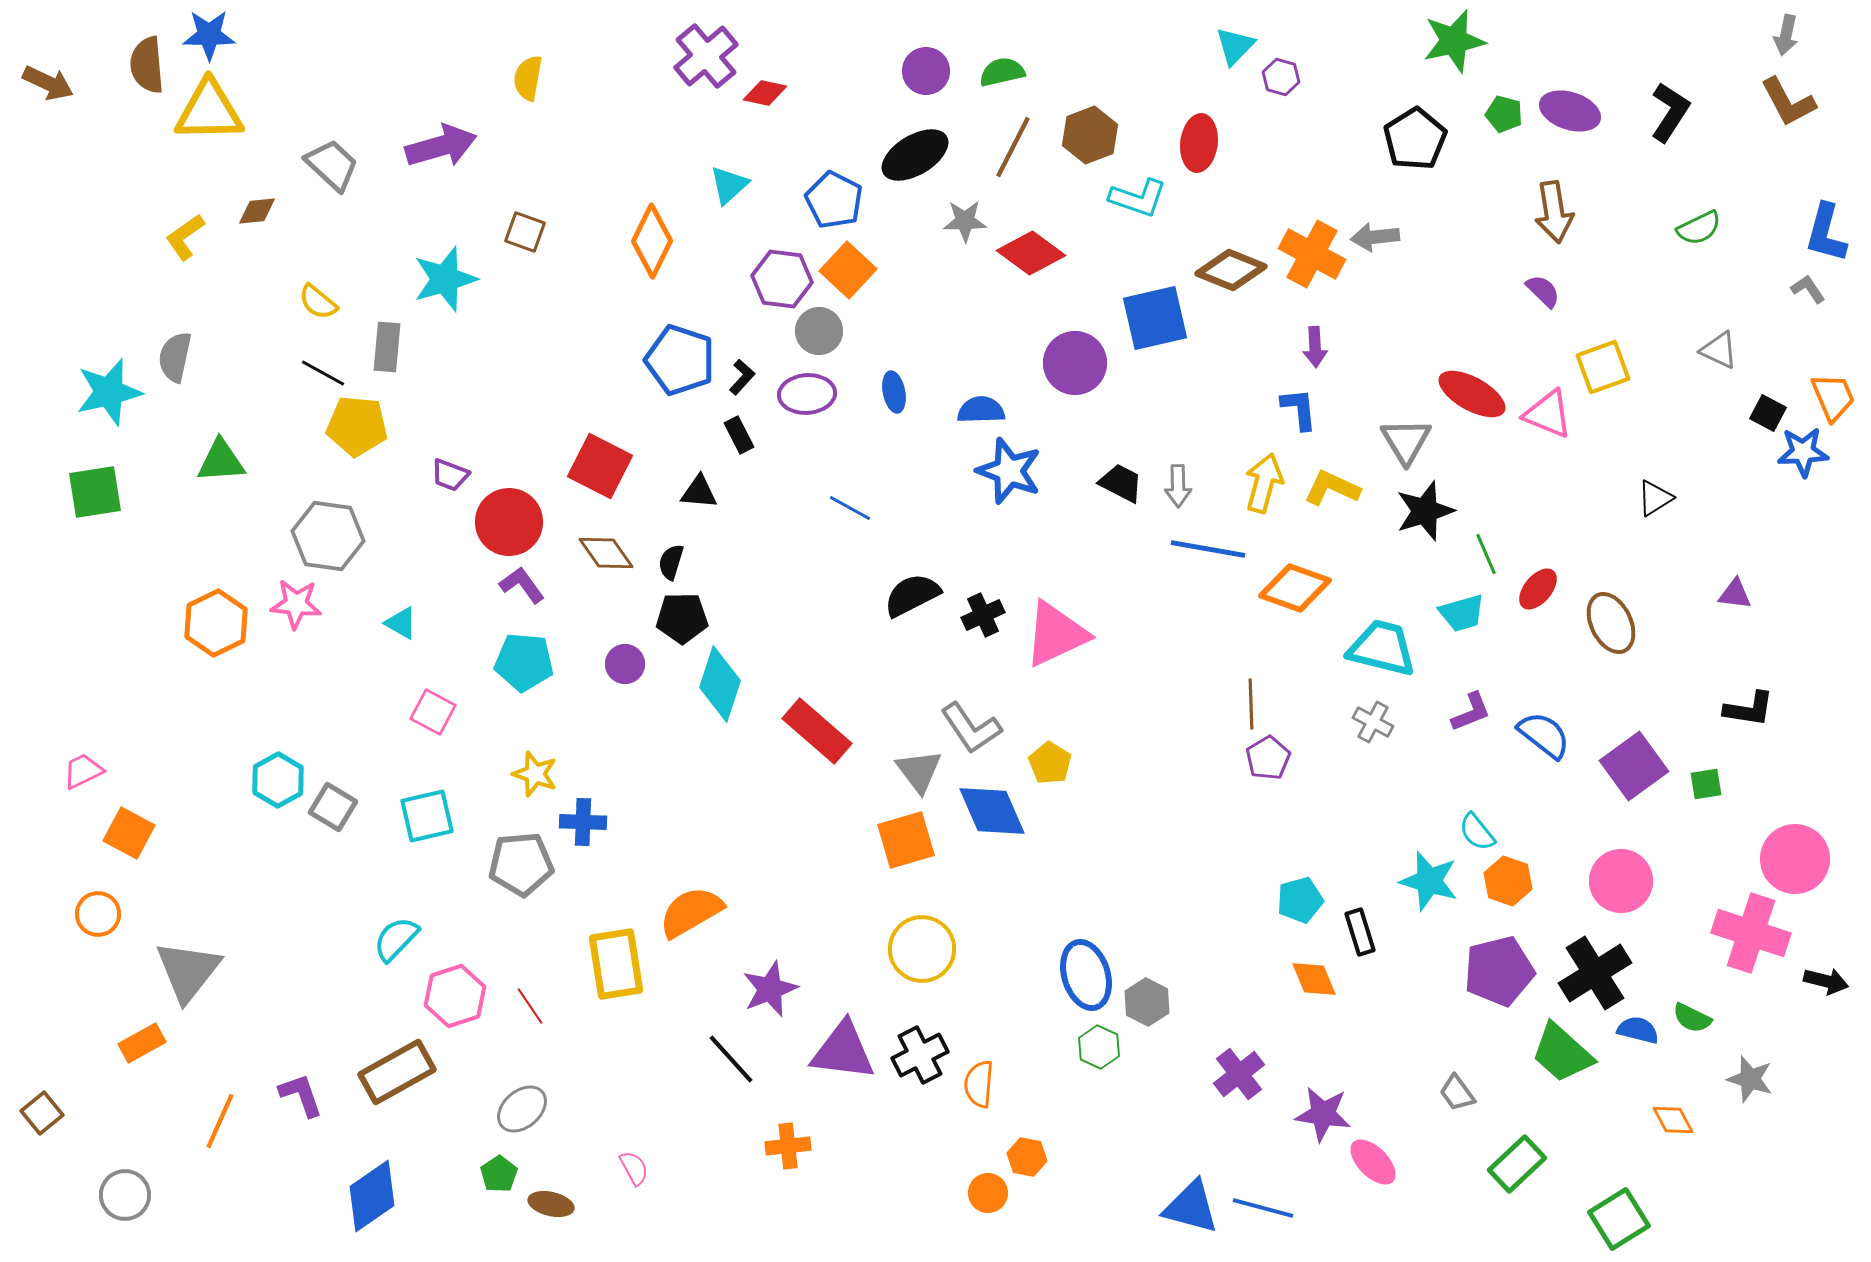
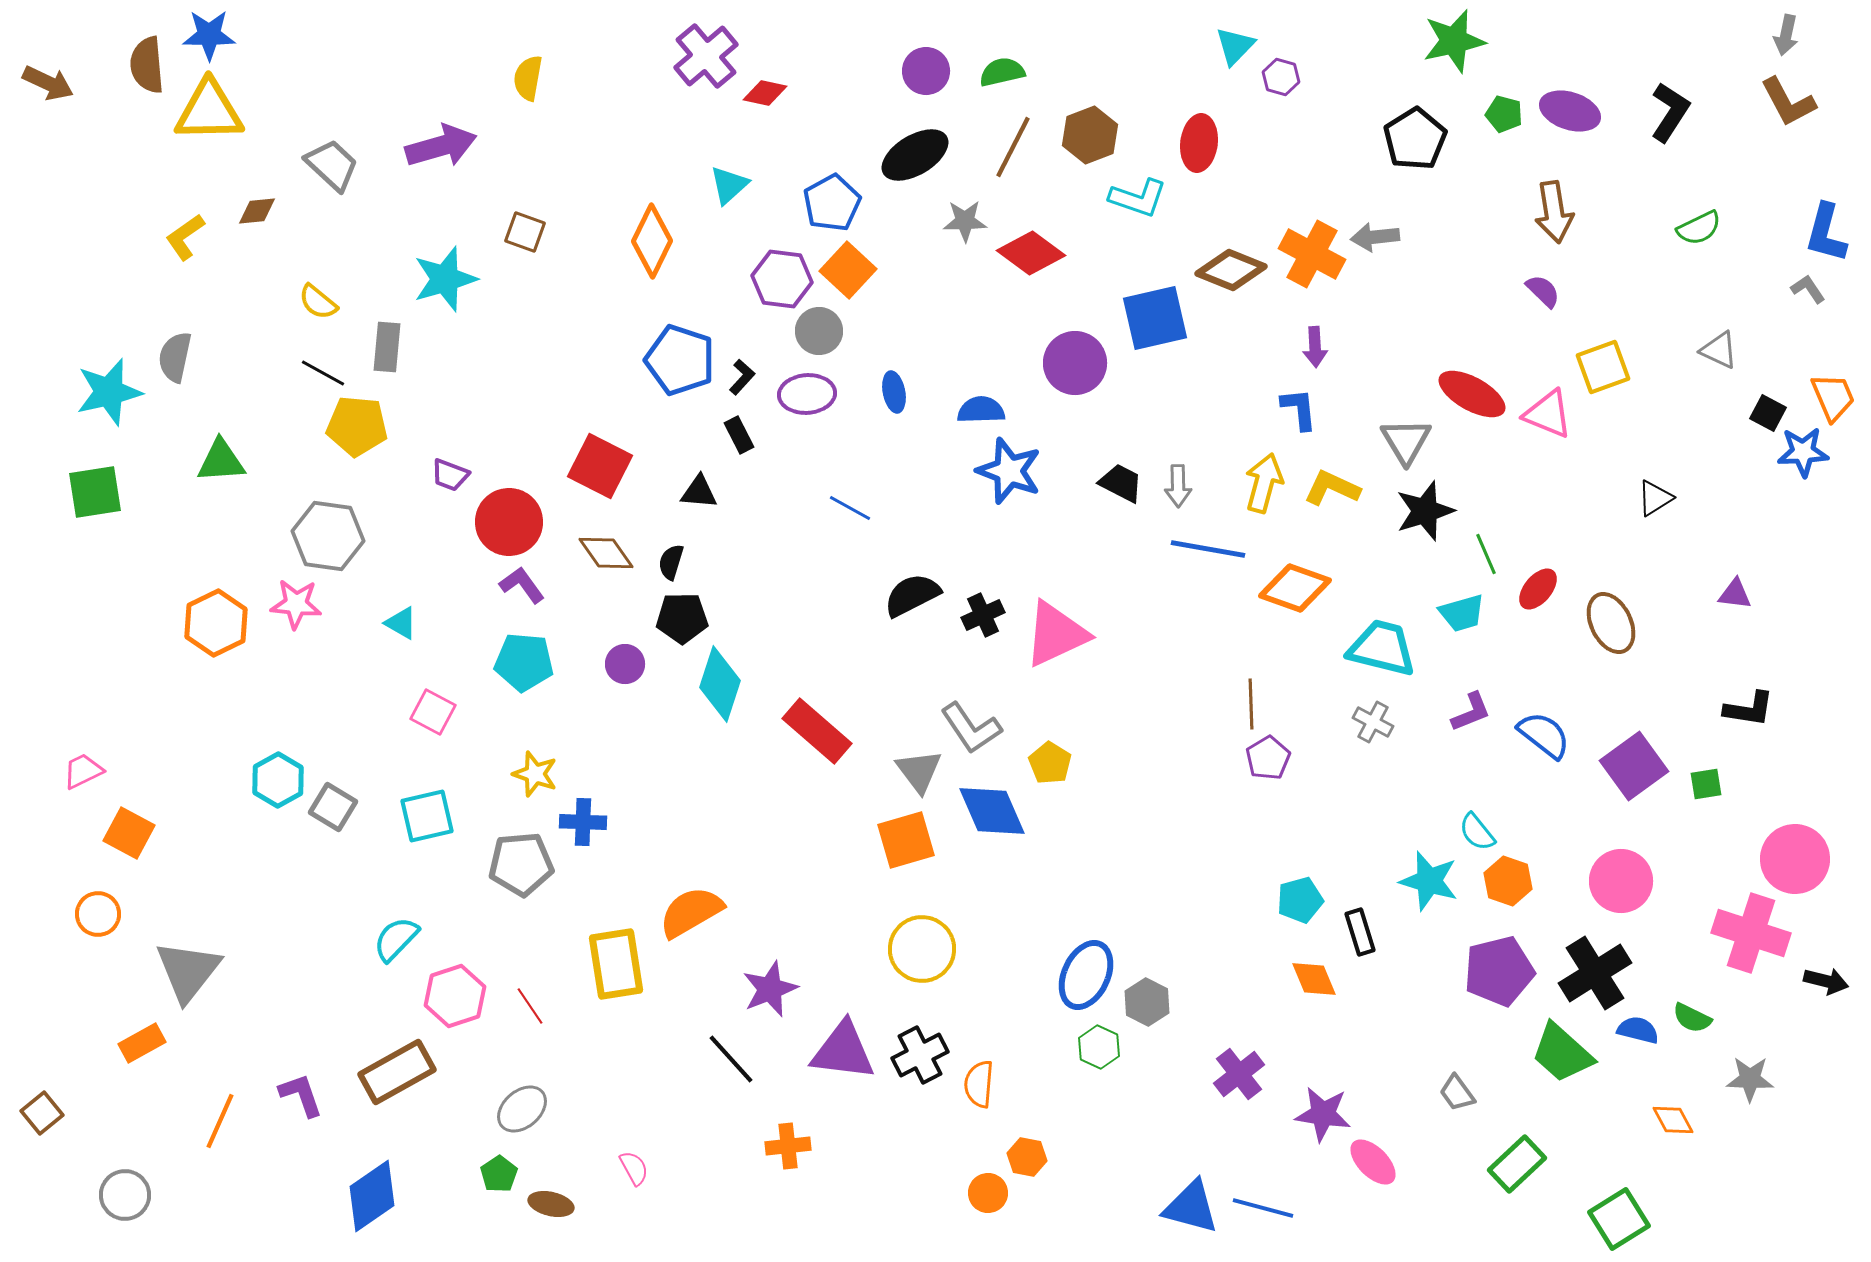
blue pentagon at (834, 200): moved 2 px left, 3 px down; rotated 16 degrees clockwise
blue ellipse at (1086, 975): rotated 42 degrees clockwise
gray star at (1750, 1079): rotated 15 degrees counterclockwise
